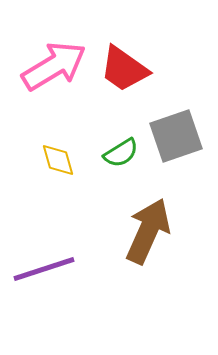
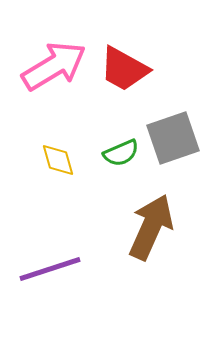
red trapezoid: rotated 6 degrees counterclockwise
gray square: moved 3 px left, 2 px down
green semicircle: rotated 9 degrees clockwise
brown arrow: moved 3 px right, 4 px up
purple line: moved 6 px right
